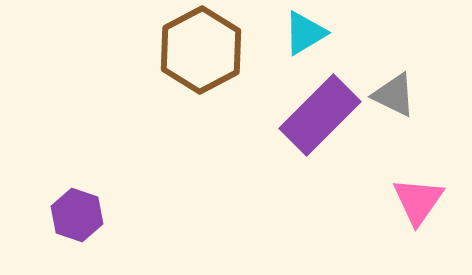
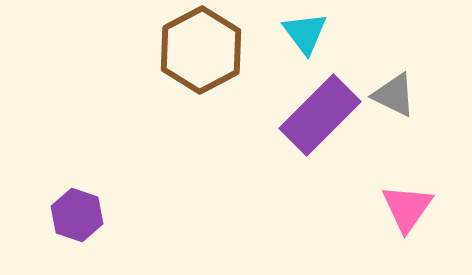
cyan triangle: rotated 36 degrees counterclockwise
pink triangle: moved 11 px left, 7 px down
